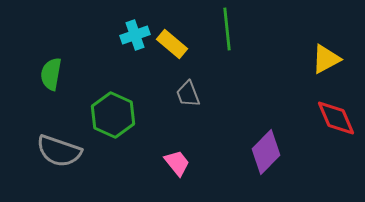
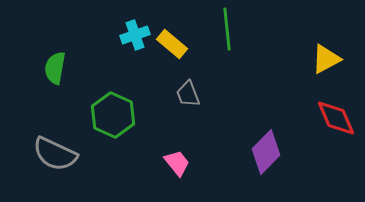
green semicircle: moved 4 px right, 6 px up
gray semicircle: moved 4 px left, 3 px down; rotated 6 degrees clockwise
